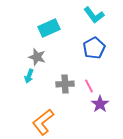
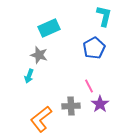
cyan L-shape: moved 10 px right, 1 px down; rotated 130 degrees counterclockwise
gray star: moved 2 px right, 2 px up
gray cross: moved 6 px right, 22 px down
orange L-shape: moved 2 px left, 3 px up
